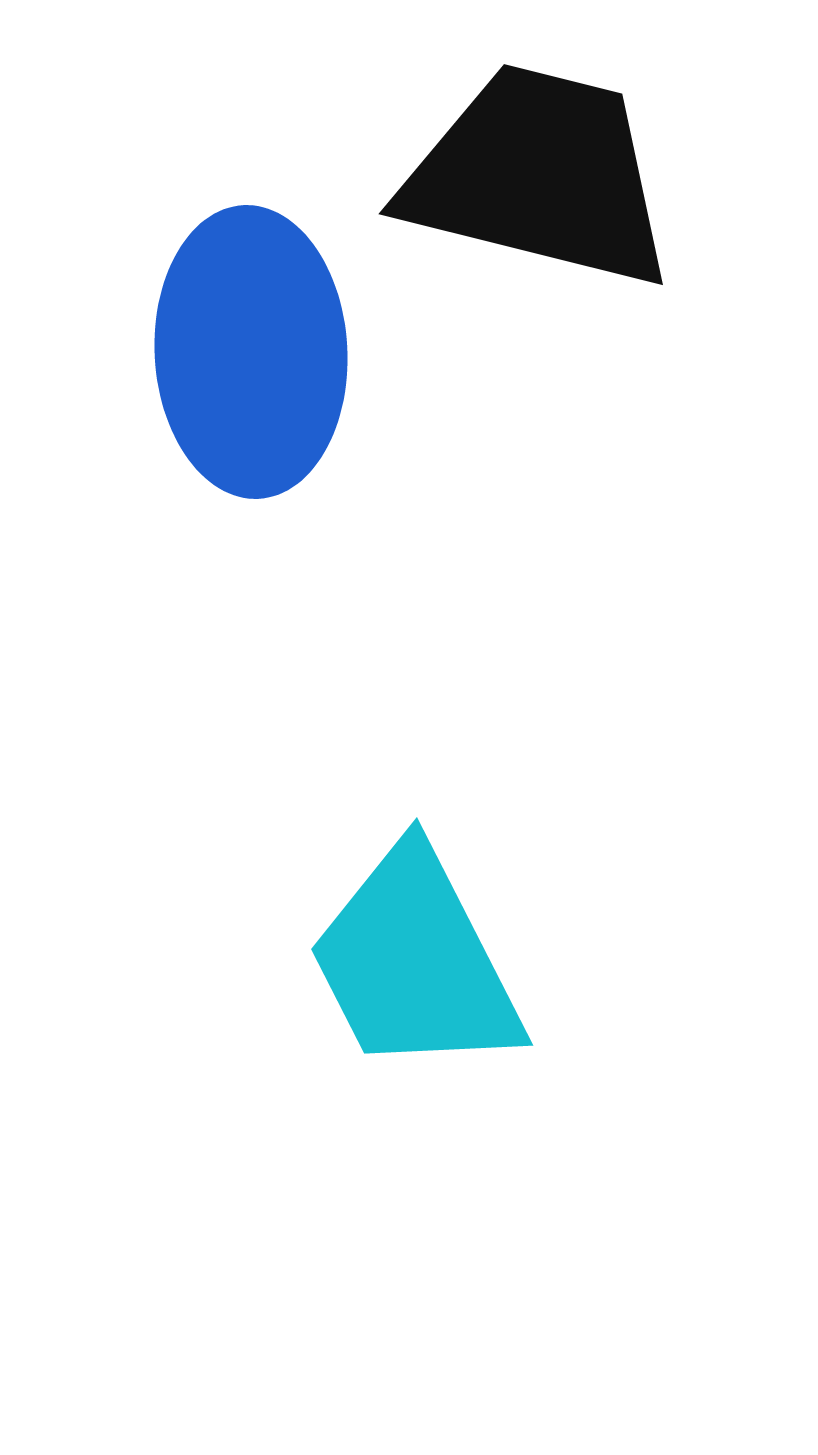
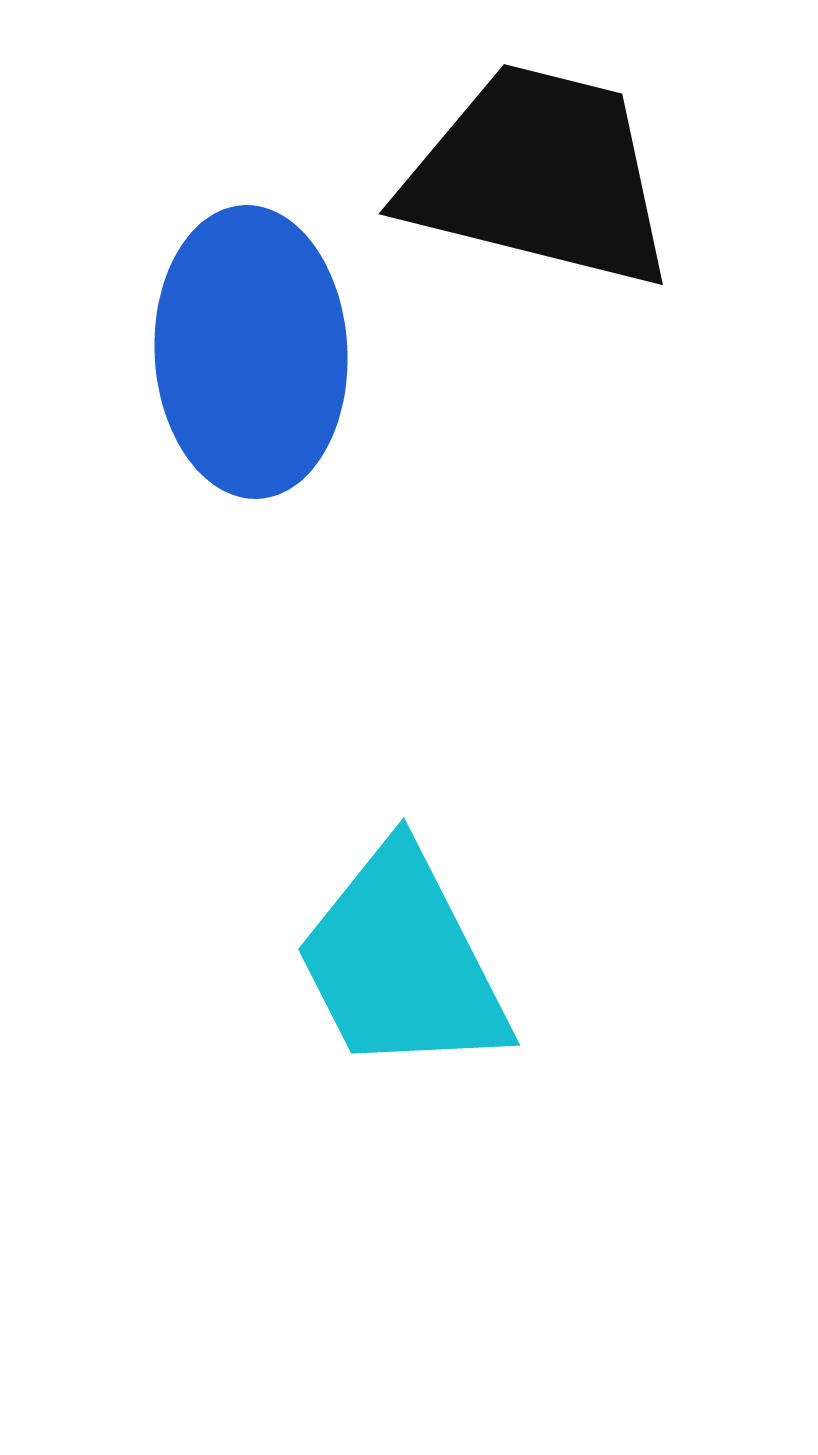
cyan trapezoid: moved 13 px left
